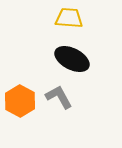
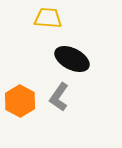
yellow trapezoid: moved 21 px left
gray L-shape: rotated 116 degrees counterclockwise
